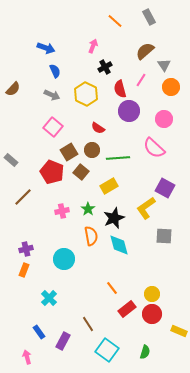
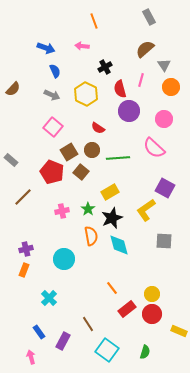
orange line at (115, 21): moved 21 px left; rotated 28 degrees clockwise
pink arrow at (93, 46): moved 11 px left; rotated 104 degrees counterclockwise
brown semicircle at (145, 51): moved 2 px up
pink line at (141, 80): rotated 16 degrees counterclockwise
yellow rectangle at (109, 186): moved 1 px right, 6 px down
yellow L-shape at (146, 208): moved 2 px down
black star at (114, 218): moved 2 px left
gray square at (164, 236): moved 5 px down
pink arrow at (27, 357): moved 4 px right
